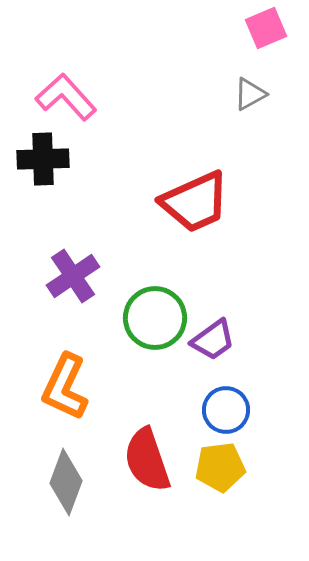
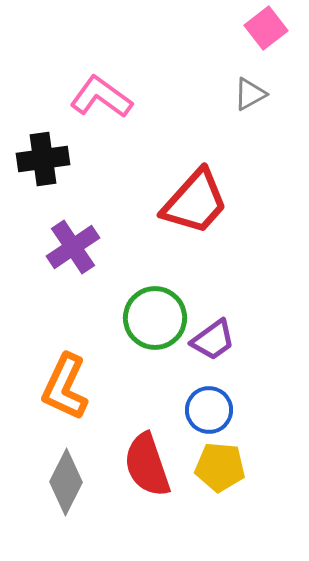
pink square: rotated 15 degrees counterclockwise
pink L-shape: moved 35 px right; rotated 12 degrees counterclockwise
black cross: rotated 6 degrees counterclockwise
red trapezoid: rotated 24 degrees counterclockwise
purple cross: moved 29 px up
blue circle: moved 17 px left
red semicircle: moved 5 px down
yellow pentagon: rotated 12 degrees clockwise
gray diamond: rotated 6 degrees clockwise
